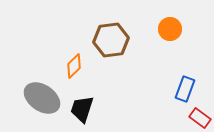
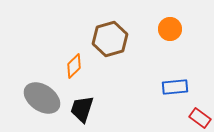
brown hexagon: moved 1 px left, 1 px up; rotated 8 degrees counterclockwise
blue rectangle: moved 10 px left, 2 px up; rotated 65 degrees clockwise
